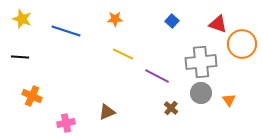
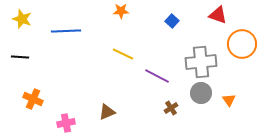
orange star: moved 6 px right, 8 px up
red triangle: moved 9 px up
blue line: rotated 20 degrees counterclockwise
orange cross: moved 1 px right, 3 px down
brown cross: rotated 16 degrees clockwise
